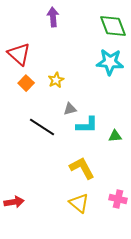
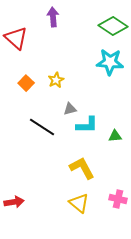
green diamond: rotated 36 degrees counterclockwise
red triangle: moved 3 px left, 16 px up
